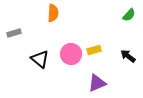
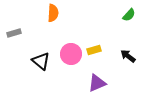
black triangle: moved 1 px right, 2 px down
